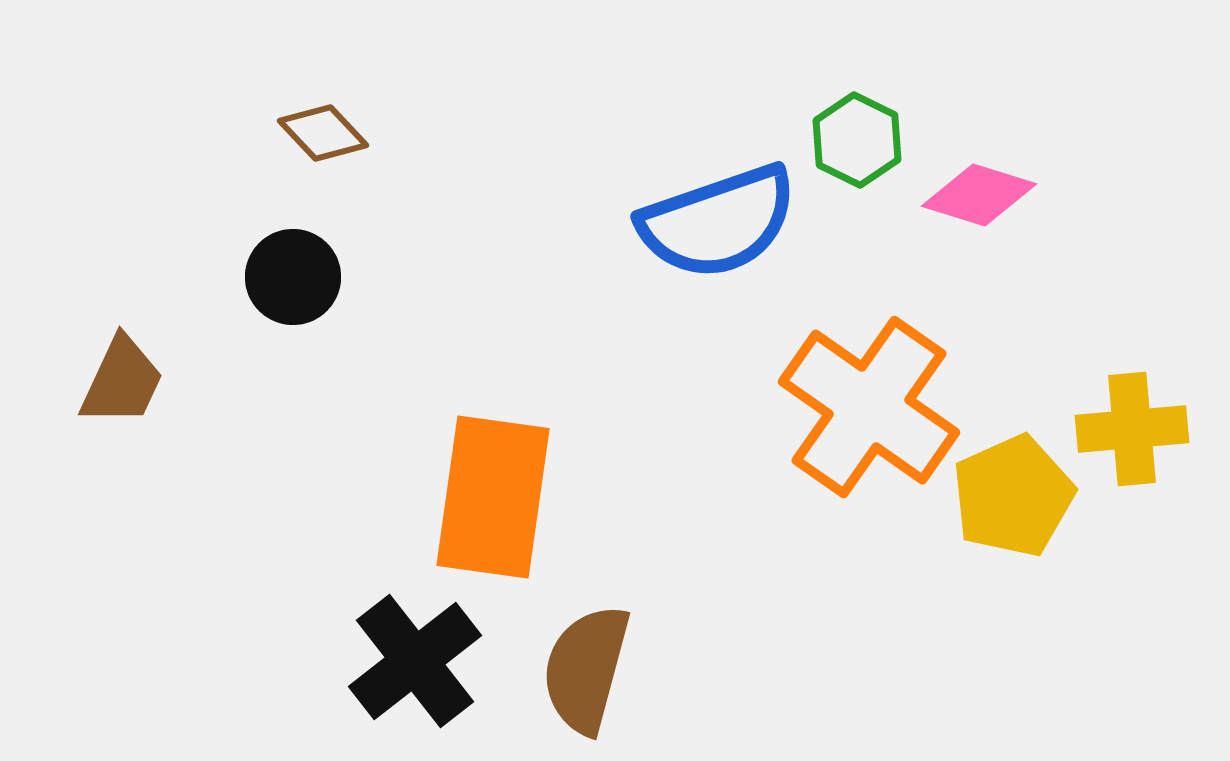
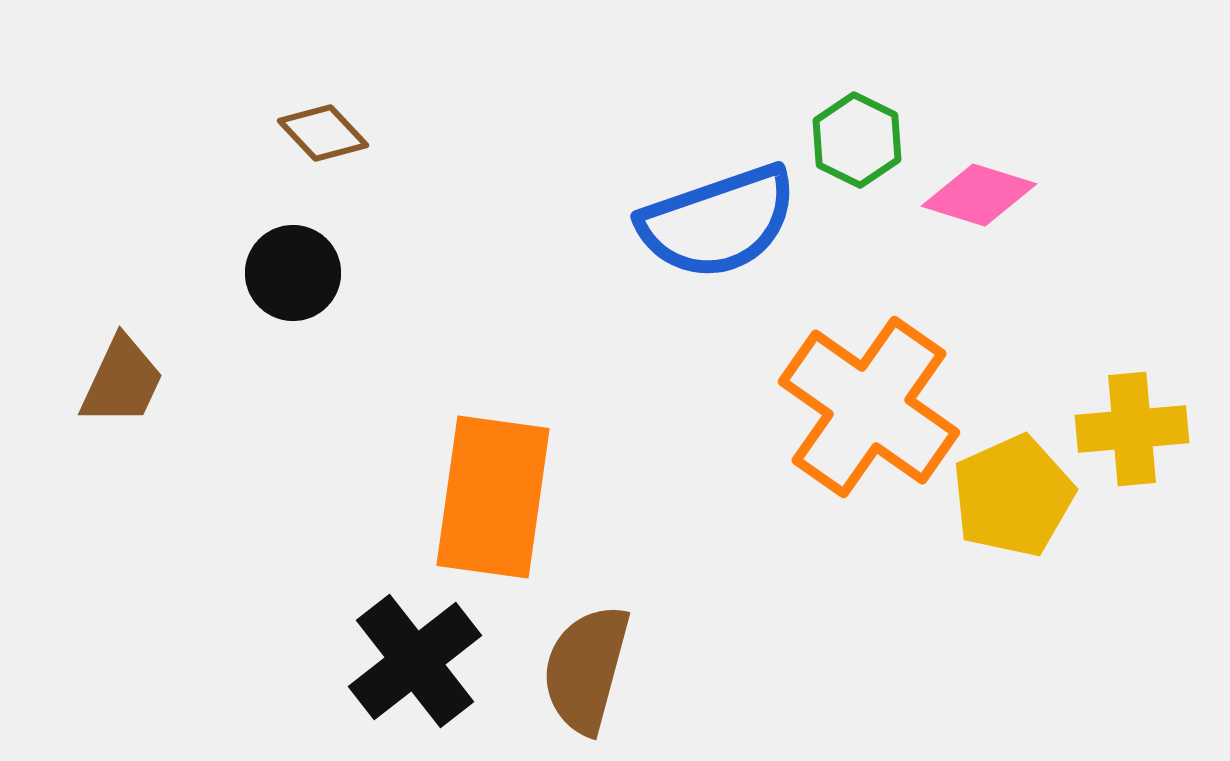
black circle: moved 4 px up
